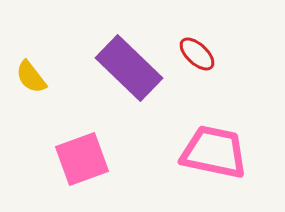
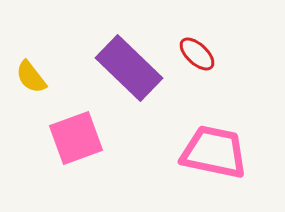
pink square: moved 6 px left, 21 px up
